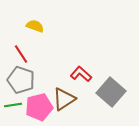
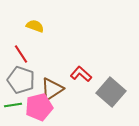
brown triangle: moved 12 px left, 10 px up
